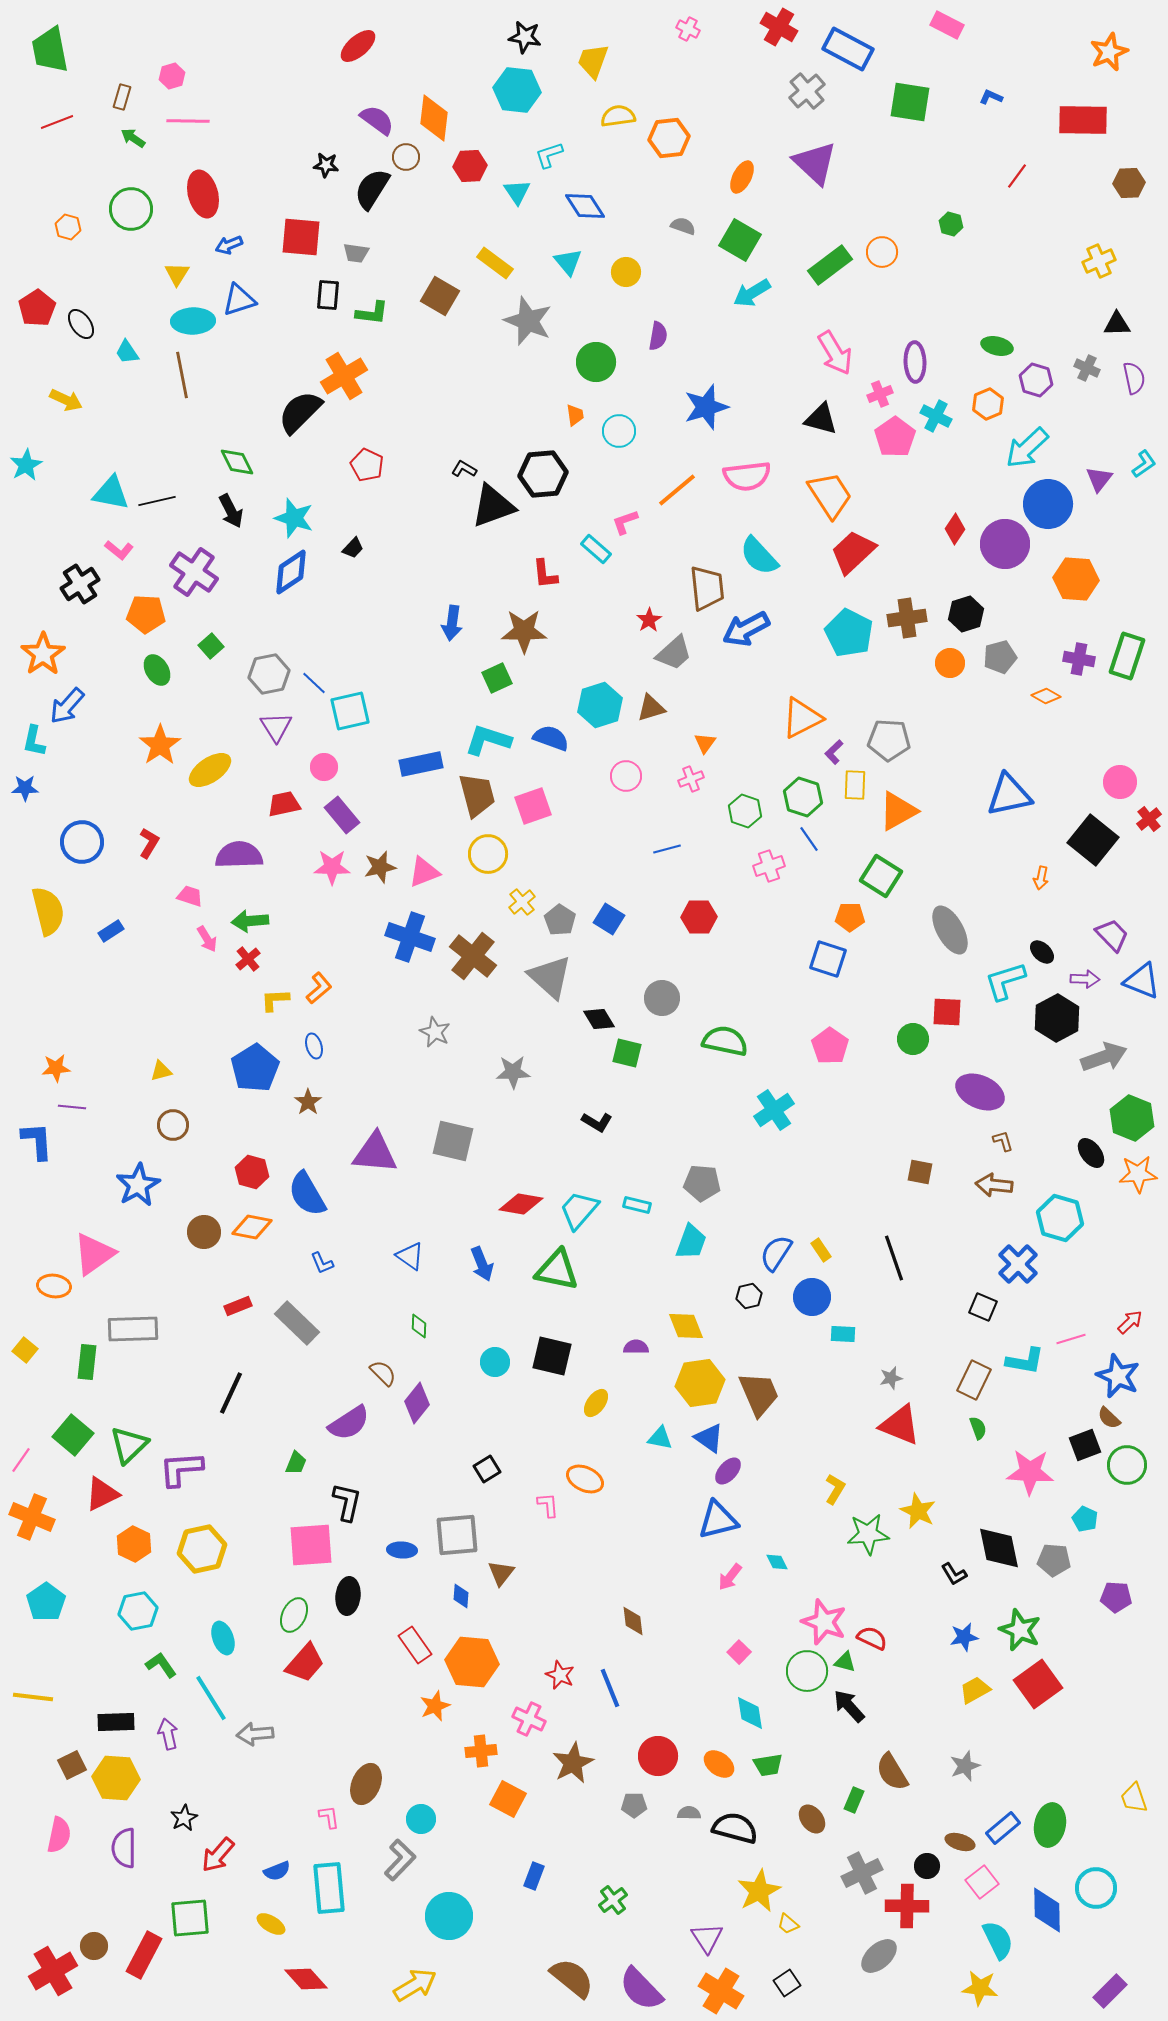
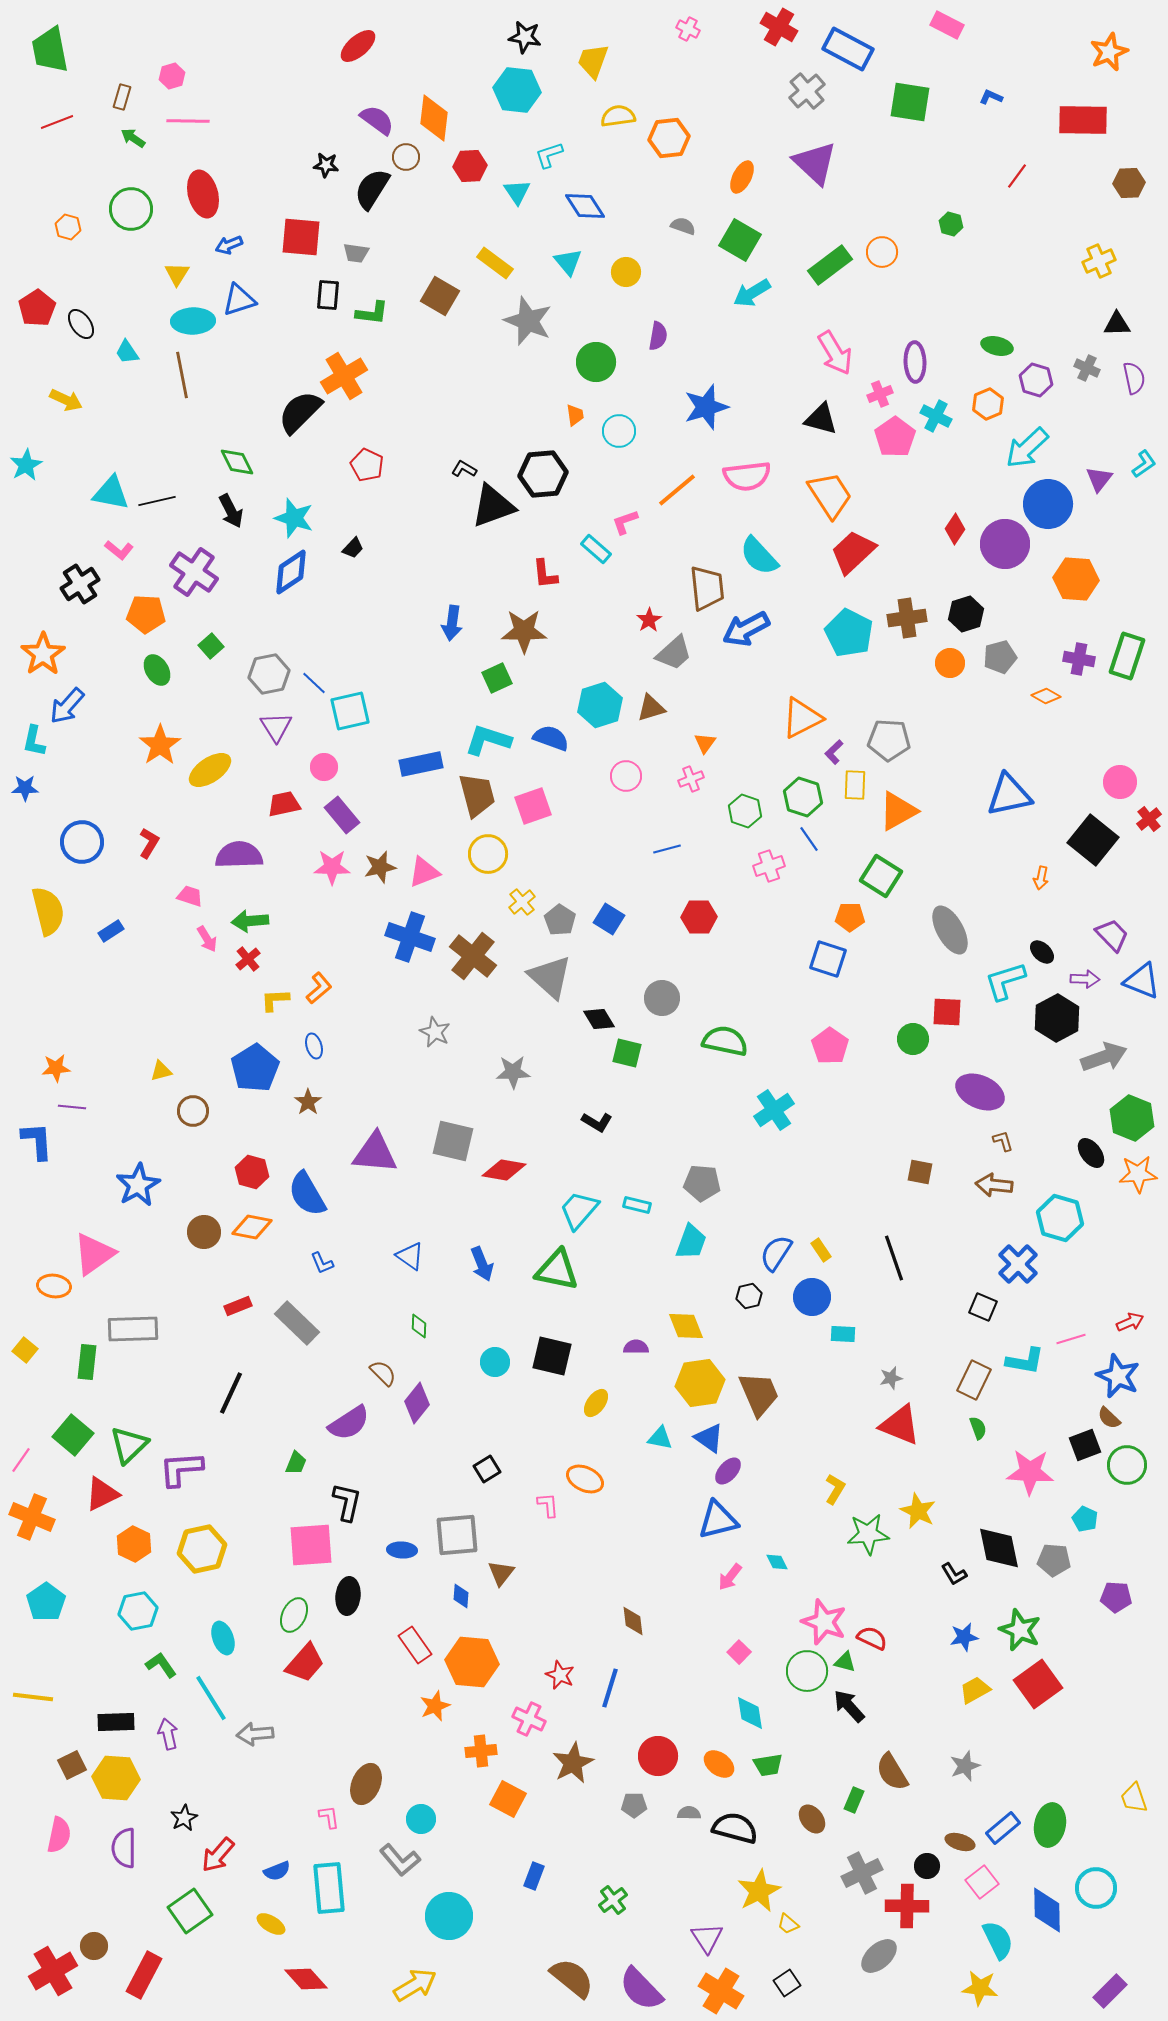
brown circle at (173, 1125): moved 20 px right, 14 px up
red diamond at (521, 1204): moved 17 px left, 34 px up
red arrow at (1130, 1322): rotated 20 degrees clockwise
blue line at (610, 1688): rotated 39 degrees clockwise
gray L-shape at (400, 1860): rotated 96 degrees clockwise
green square at (190, 1918): moved 7 px up; rotated 30 degrees counterclockwise
red rectangle at (144, 1955): moved 20 px down
